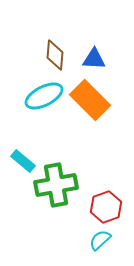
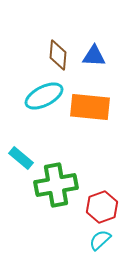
brown diamond: moved 3 px right
blue triangle: moved 3 px up
orange rectangle: moved 7 px down; rotated 39 degrees counterclockwise
cyan rectangle: moved 2 px left, 3 px up
red hexagon: moved 4 px left
